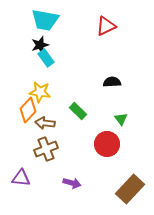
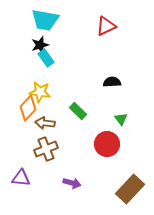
orange diamond: moved 2 px up
